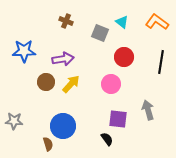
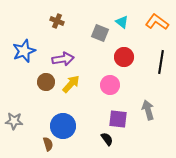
brown cross: moved 9 px left
blue star: rotated 20 degrees counterclockwise
pink circle: moved 1 px left, 1 px down
